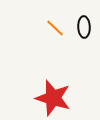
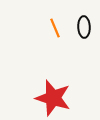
orange line: rotated 24 degrees clockwise
